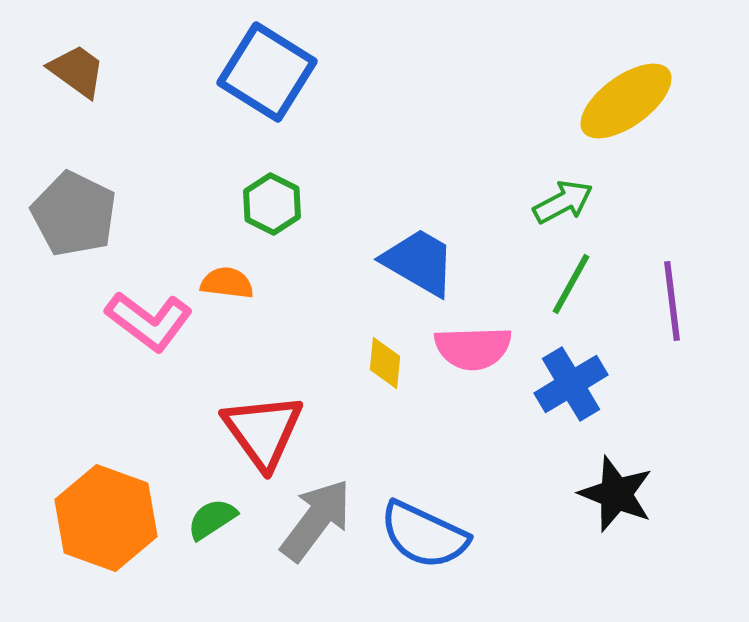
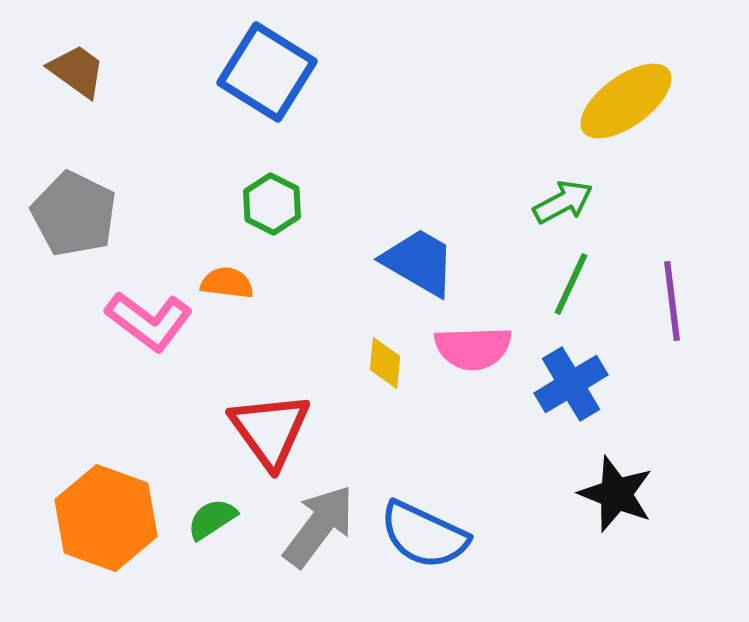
green line: rotated 4 degrees counterclockwise
red triangle: moved 7 px right, 1 px up
gray arrow: moved 3 px right, 6 px down
